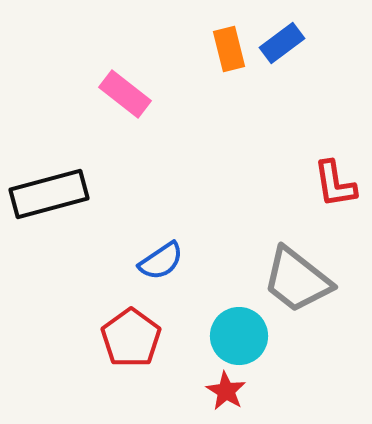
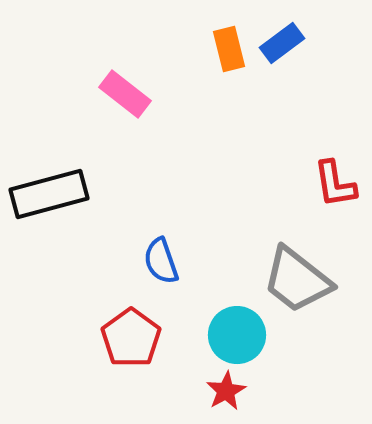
blue semicircle: rotated 105 degrees clockwise
cyan circle: moved 2 px left, 1 px up
red star: rotated 12 degrees clockwise
